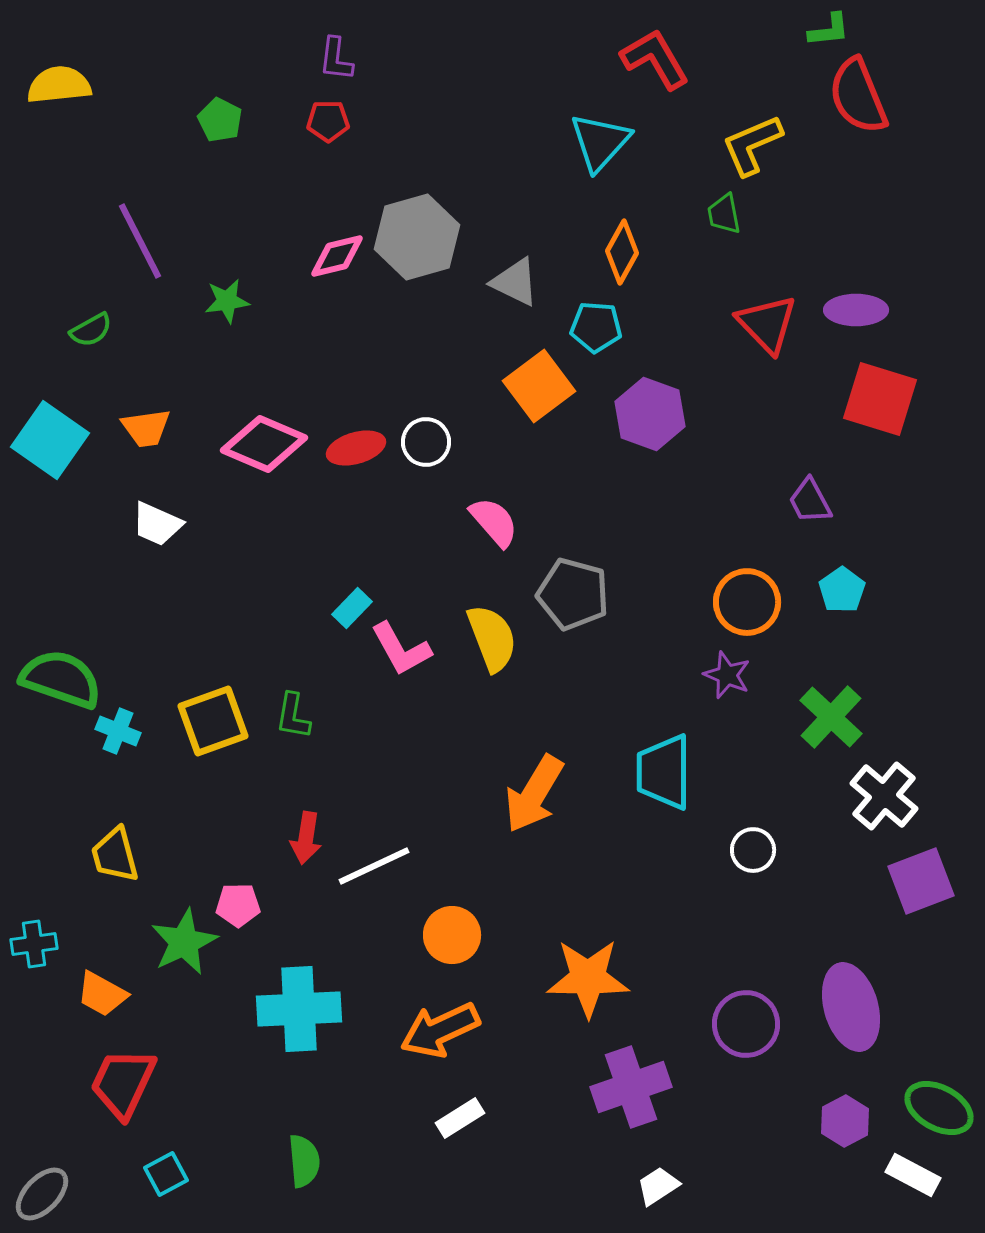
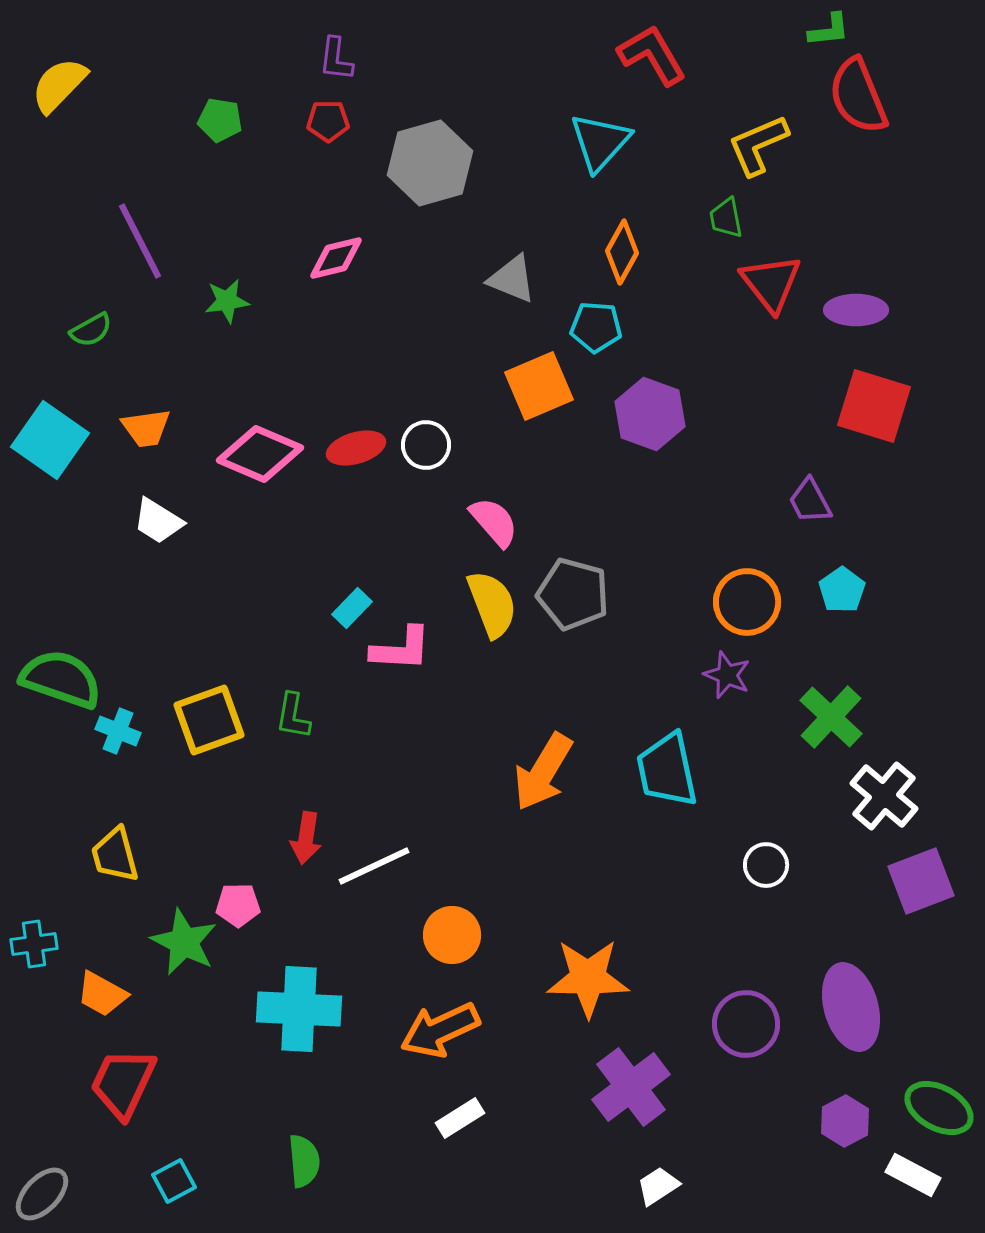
red L-shape at (655, 59): moved 3 px left, 4 px up
yellow semicircle at (59, 85): rotated 40 degrees counterclockwise
green pentagon at (220, 120): rotated 18 degrees counterclockwise
yellow L-shape at (752, 145): moved 6 px right
green trapezoid at (724, 214): moved 2 px right, 4 px down
gray hexagon at (417, 237): moved 13 px right, 74 px up
pink diamond at (337, 256): moved 1 px left, 2 px down
gray triangle at (515, 282): moved 3 px left, 3 px up; rotated 4 degrees counterclockwise
red triangle at (767, 324): moved 4 px right, 41 px up; rotated 6 degrees clockwise
orange square at (539, 386): rotated 14 degrees clockwise
red square at (880, 399): moved 6 px left, 7 px down
white circle at (426, 442): moved 3 px down
pink diamond at (264, 444): moved 4 px left, 10 px down
white trapezoid at (157, 524): moved 1 px right, 3 px up; rotated 8 degrees clockwise
yellow semicircle at (492, 638): moved 34 px up
pink L-shape at (401, 649): rotated 58 degrees counterclockwise
yellow square at (213, 721): moved 4 px left, 1 px up
cyan trapezoid at (664, 772): moved 3 px right, 2 px up; rotated 12 degrees counterclockwise
orange arrow at (534, 794): moved 9 px right, 22 px up
white circle at (753, 850): moved 13 px right, 15 px down
green star at (184, 942): rotated 20 degrees counterclockwise
cyan cross at (299, 1009): rotated 6 degrees clockwise
purple cross at (631, 1087): rotated 18 degrees counterclockwise
cyan square at (166, 1174): moved 8 px right, 7 px down
